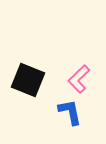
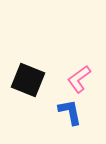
pink L-shape: rotated 8 degrees clockwise
